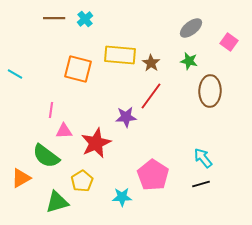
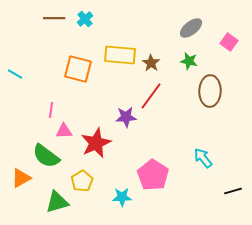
black line: moved 32 px right, 7 px down
